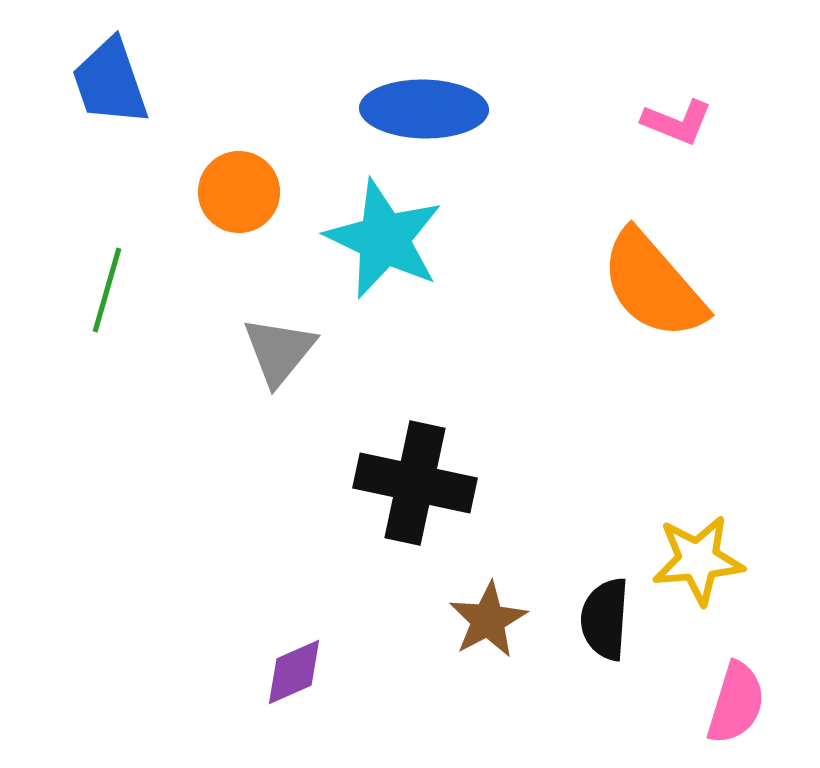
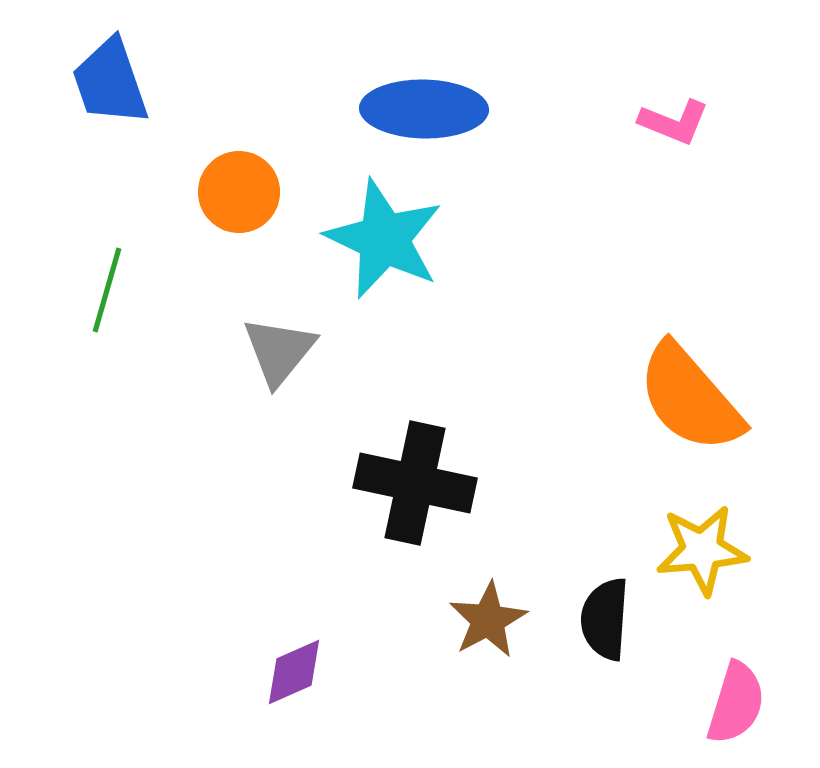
pink L-shape: moved 3 px left
orange semicircle: moved 37 px right, 113 px down
yellow star: moved 4 px right, 10 px up
